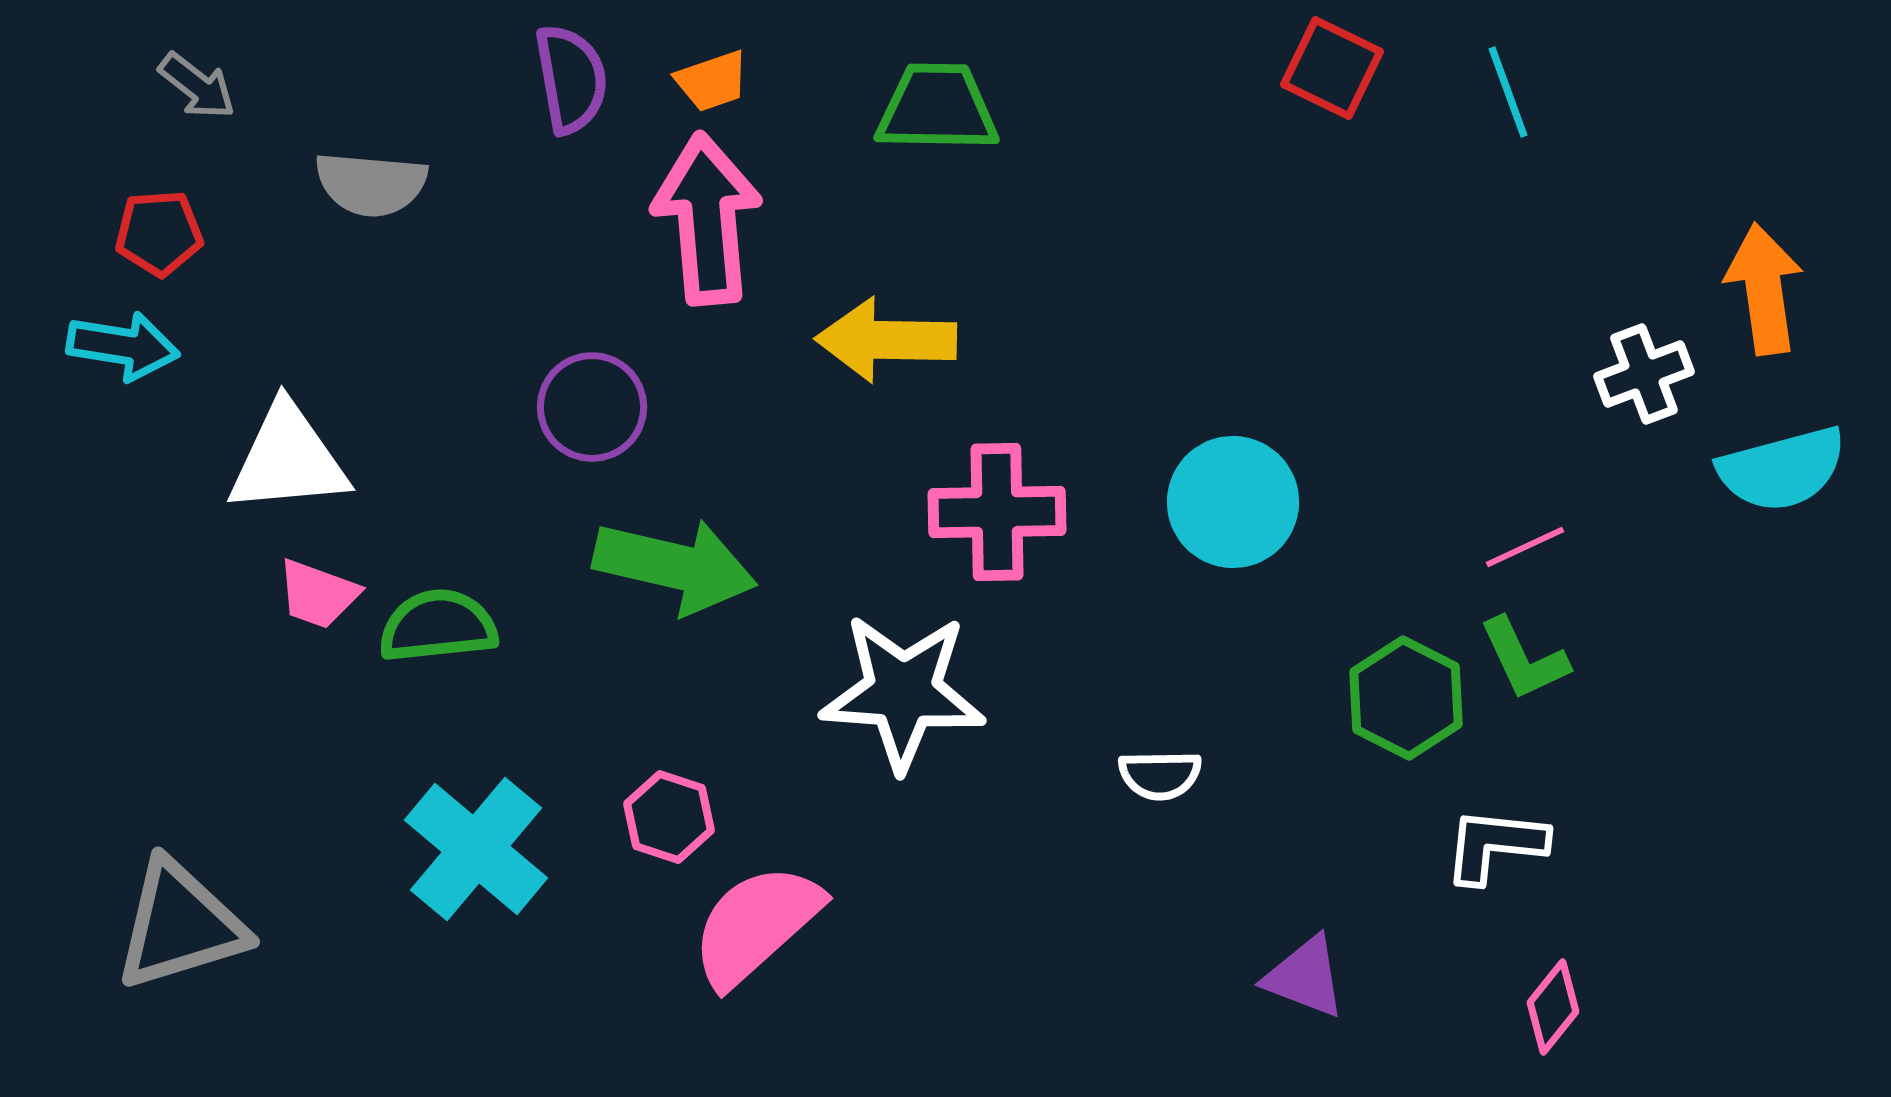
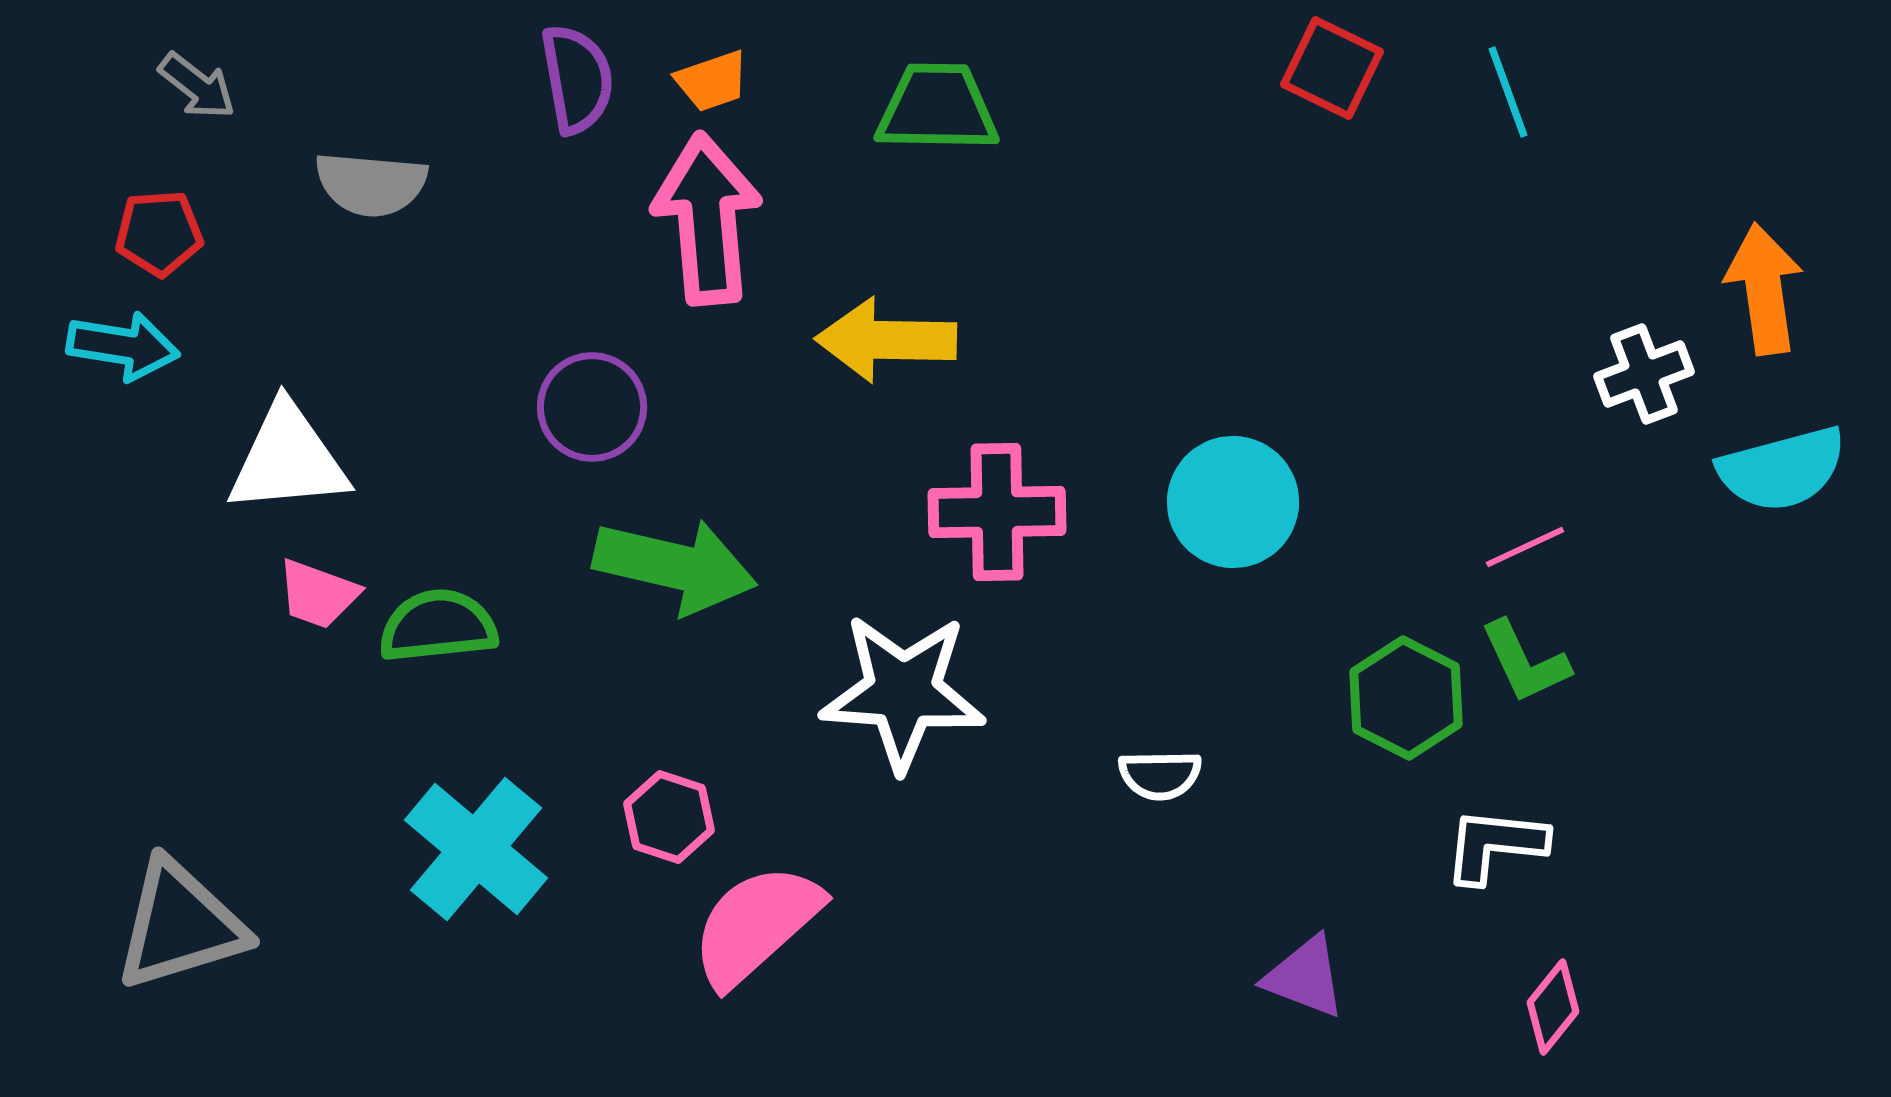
purple semicircle: moved 6 px right
green L-shape: moved 1 px right, 3 px down
